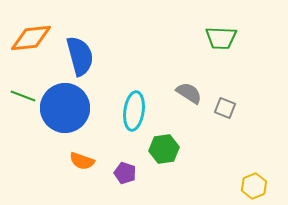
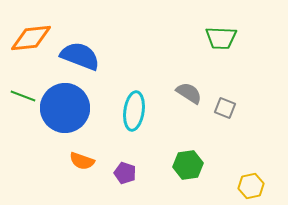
blue semicircle: rotated 54 degrees counterclockwise
green hexagon: moved 24 px right, 16 px down
yellow hexagon: moved 3 px left; rotated 10 degrees clockwise
